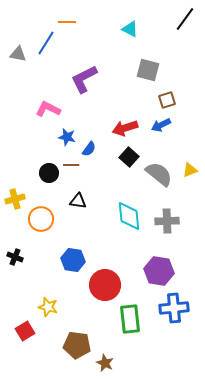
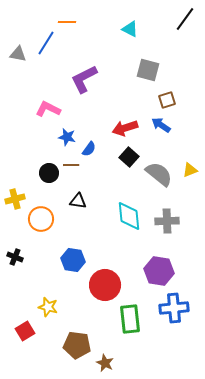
blue arrow: rotated 60 degrees clockwise
